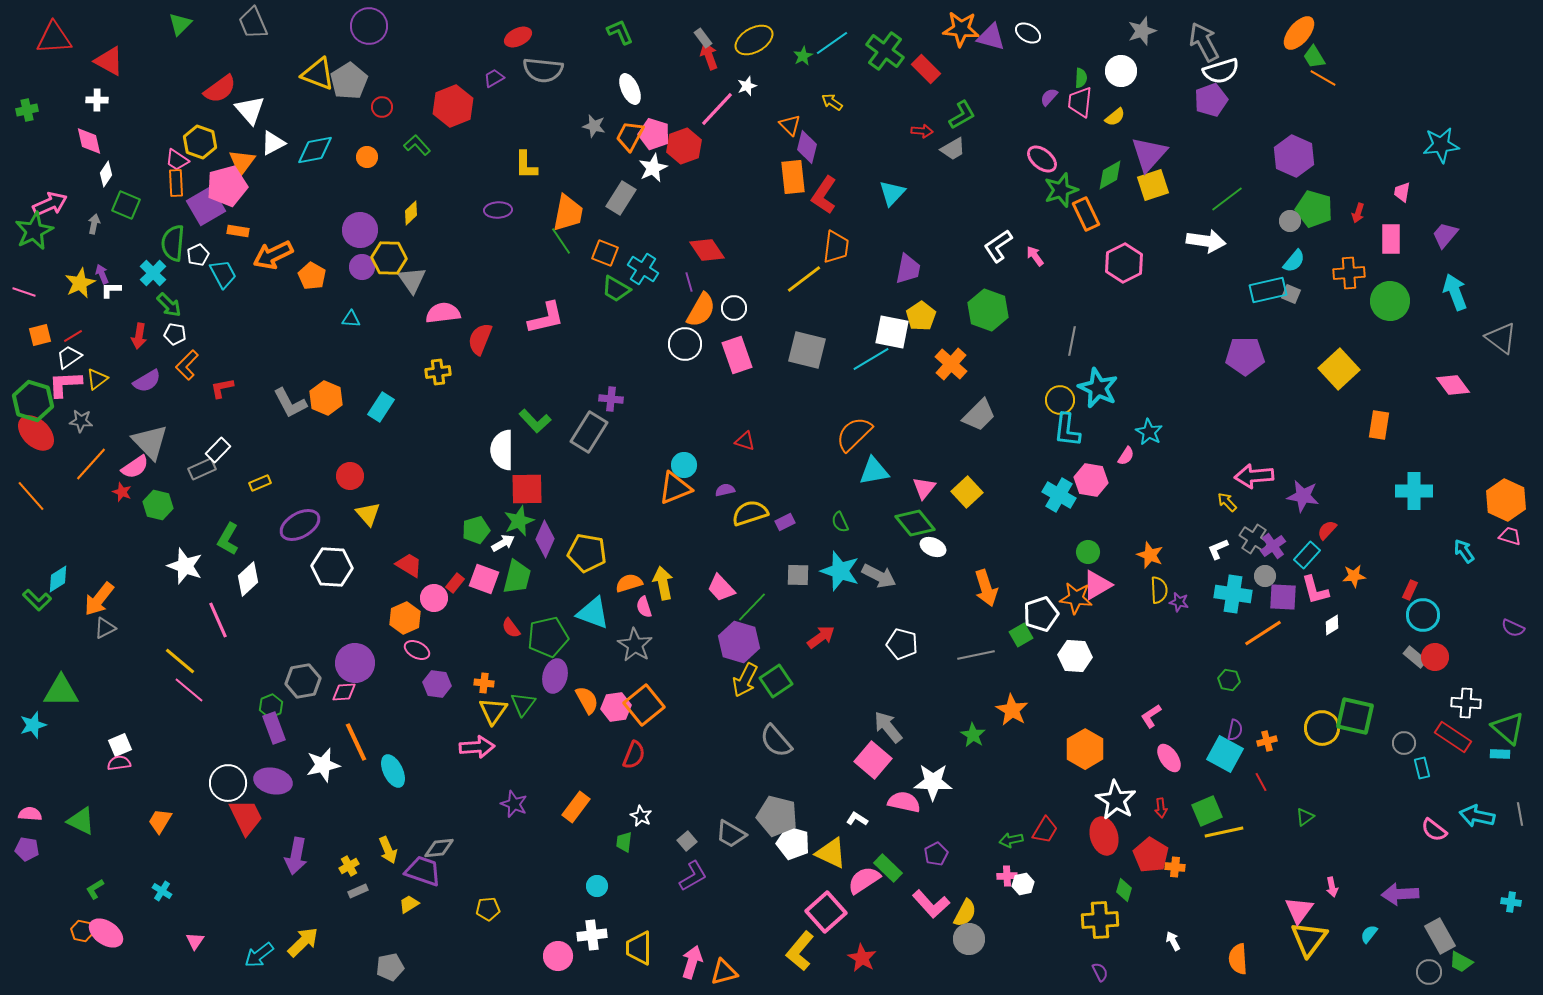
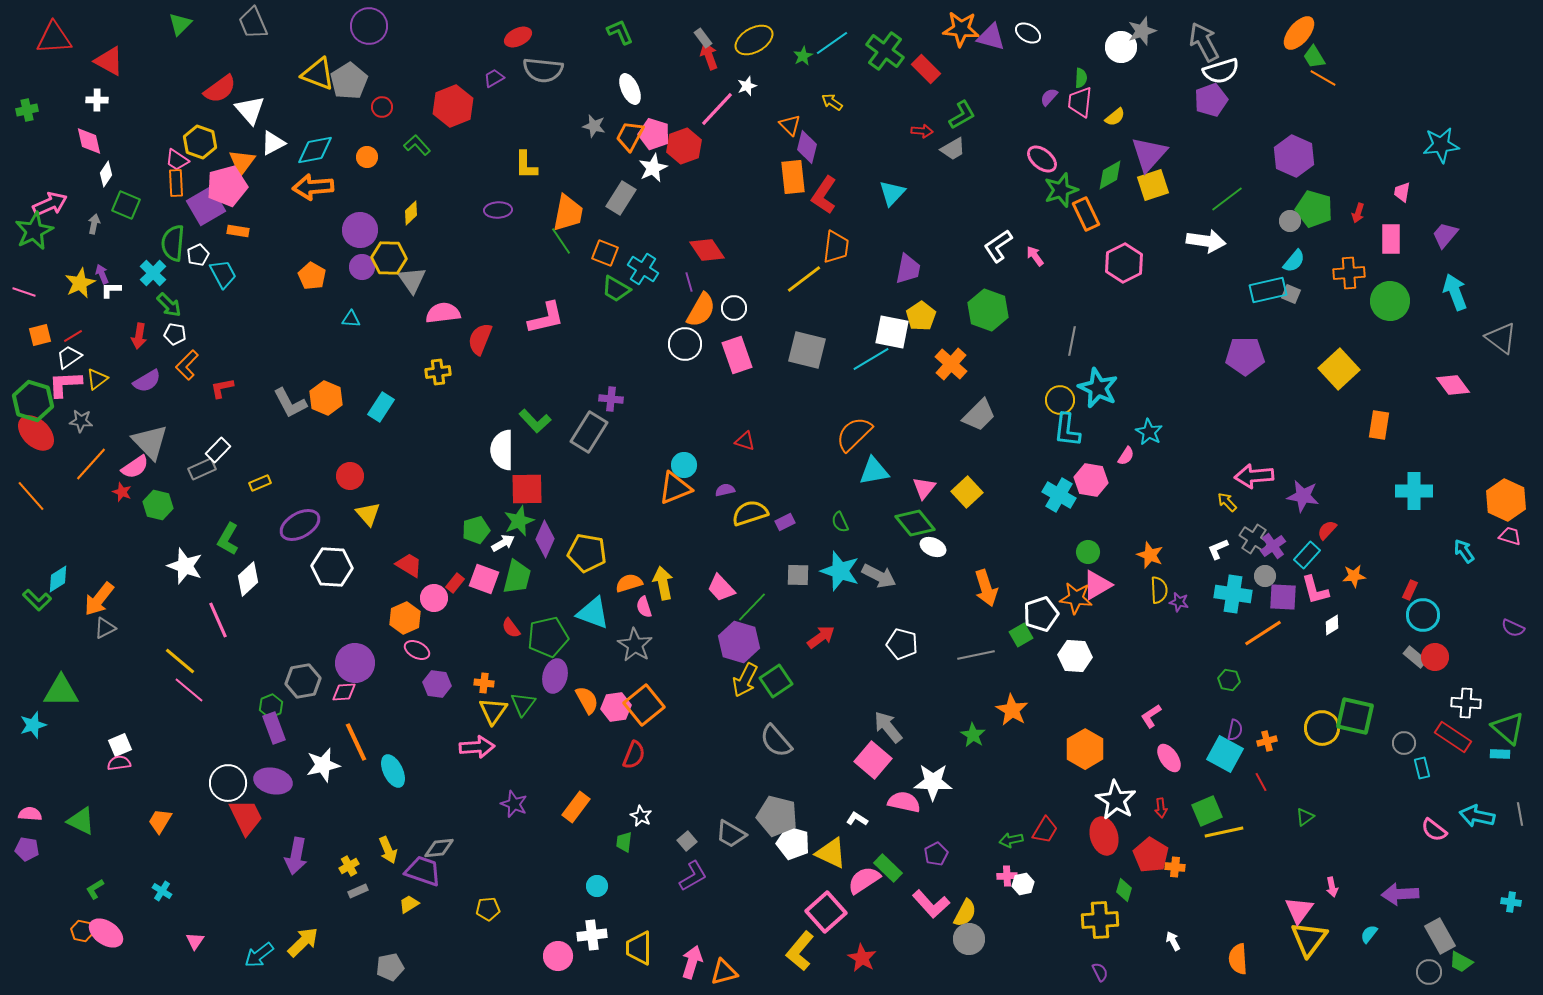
white circle at (1121, 71): moved 24 px up
orange arrow at (273, 255): moved 40 px right, 68 px up; rotated 21 degrees clockwise
